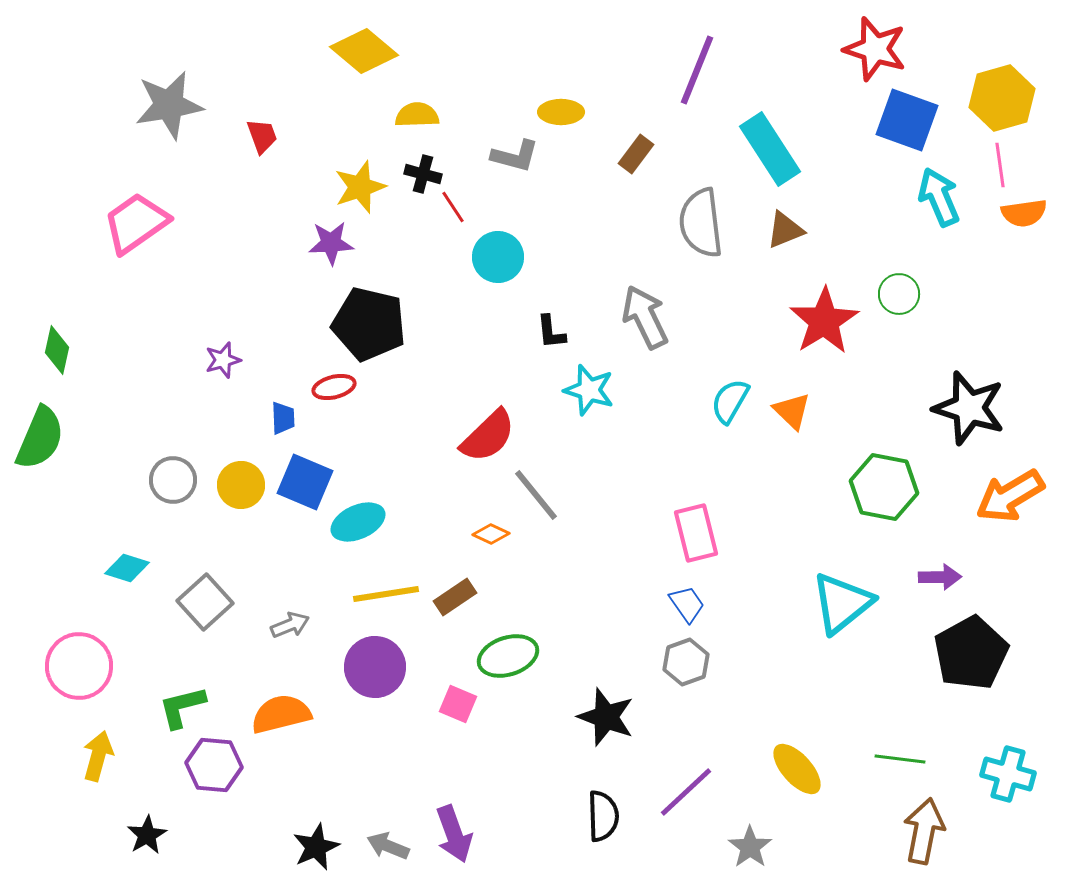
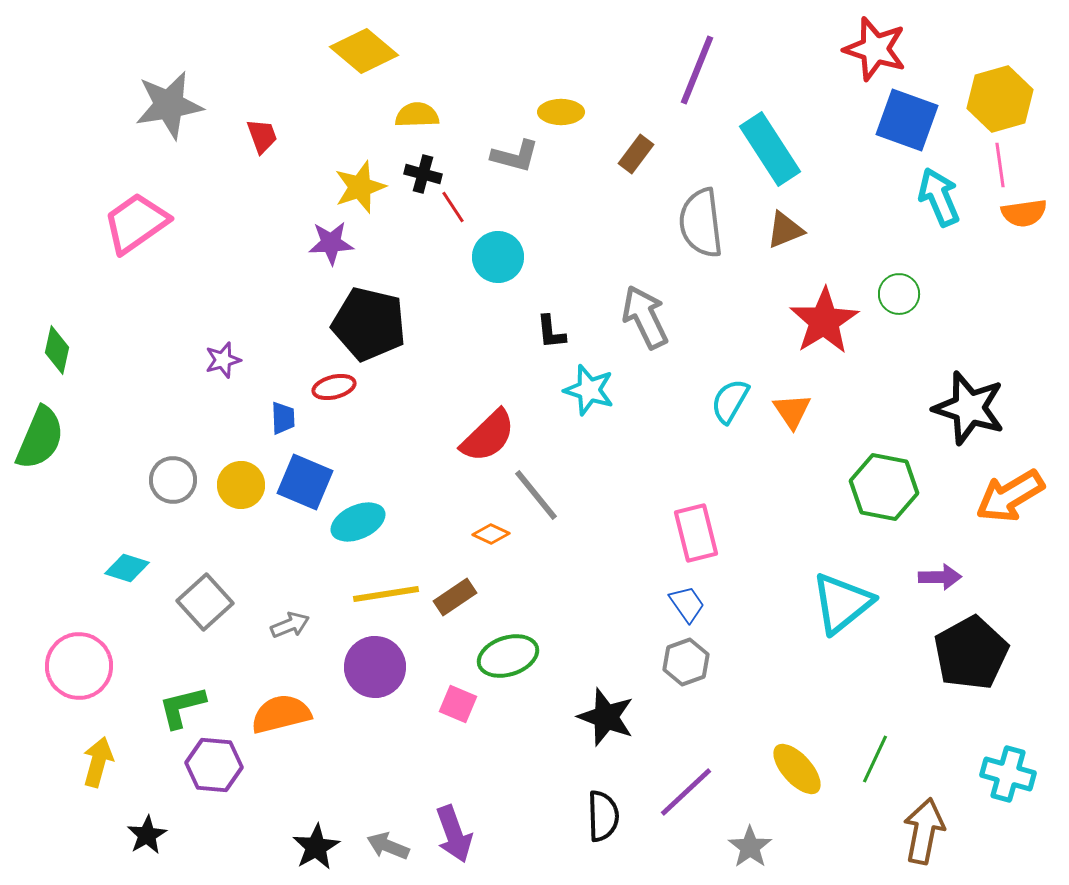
yellow hexagon at (1002, 98): moved 2 px left, 1 px down
orange triangle at (792, 411): rotated 12 degrees clockwise
yellow arrow at (98, 756): moved 6 px down
green line at (900, 759): moved 25 px left; rotated 72 degrees counterclockwise
black star at (316, 847): rotated 6 degrees counterclockwise
